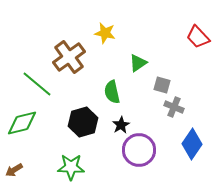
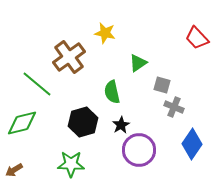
red trapezoid: moved 1 px left, 1 px down
green star: moved 3 px up
